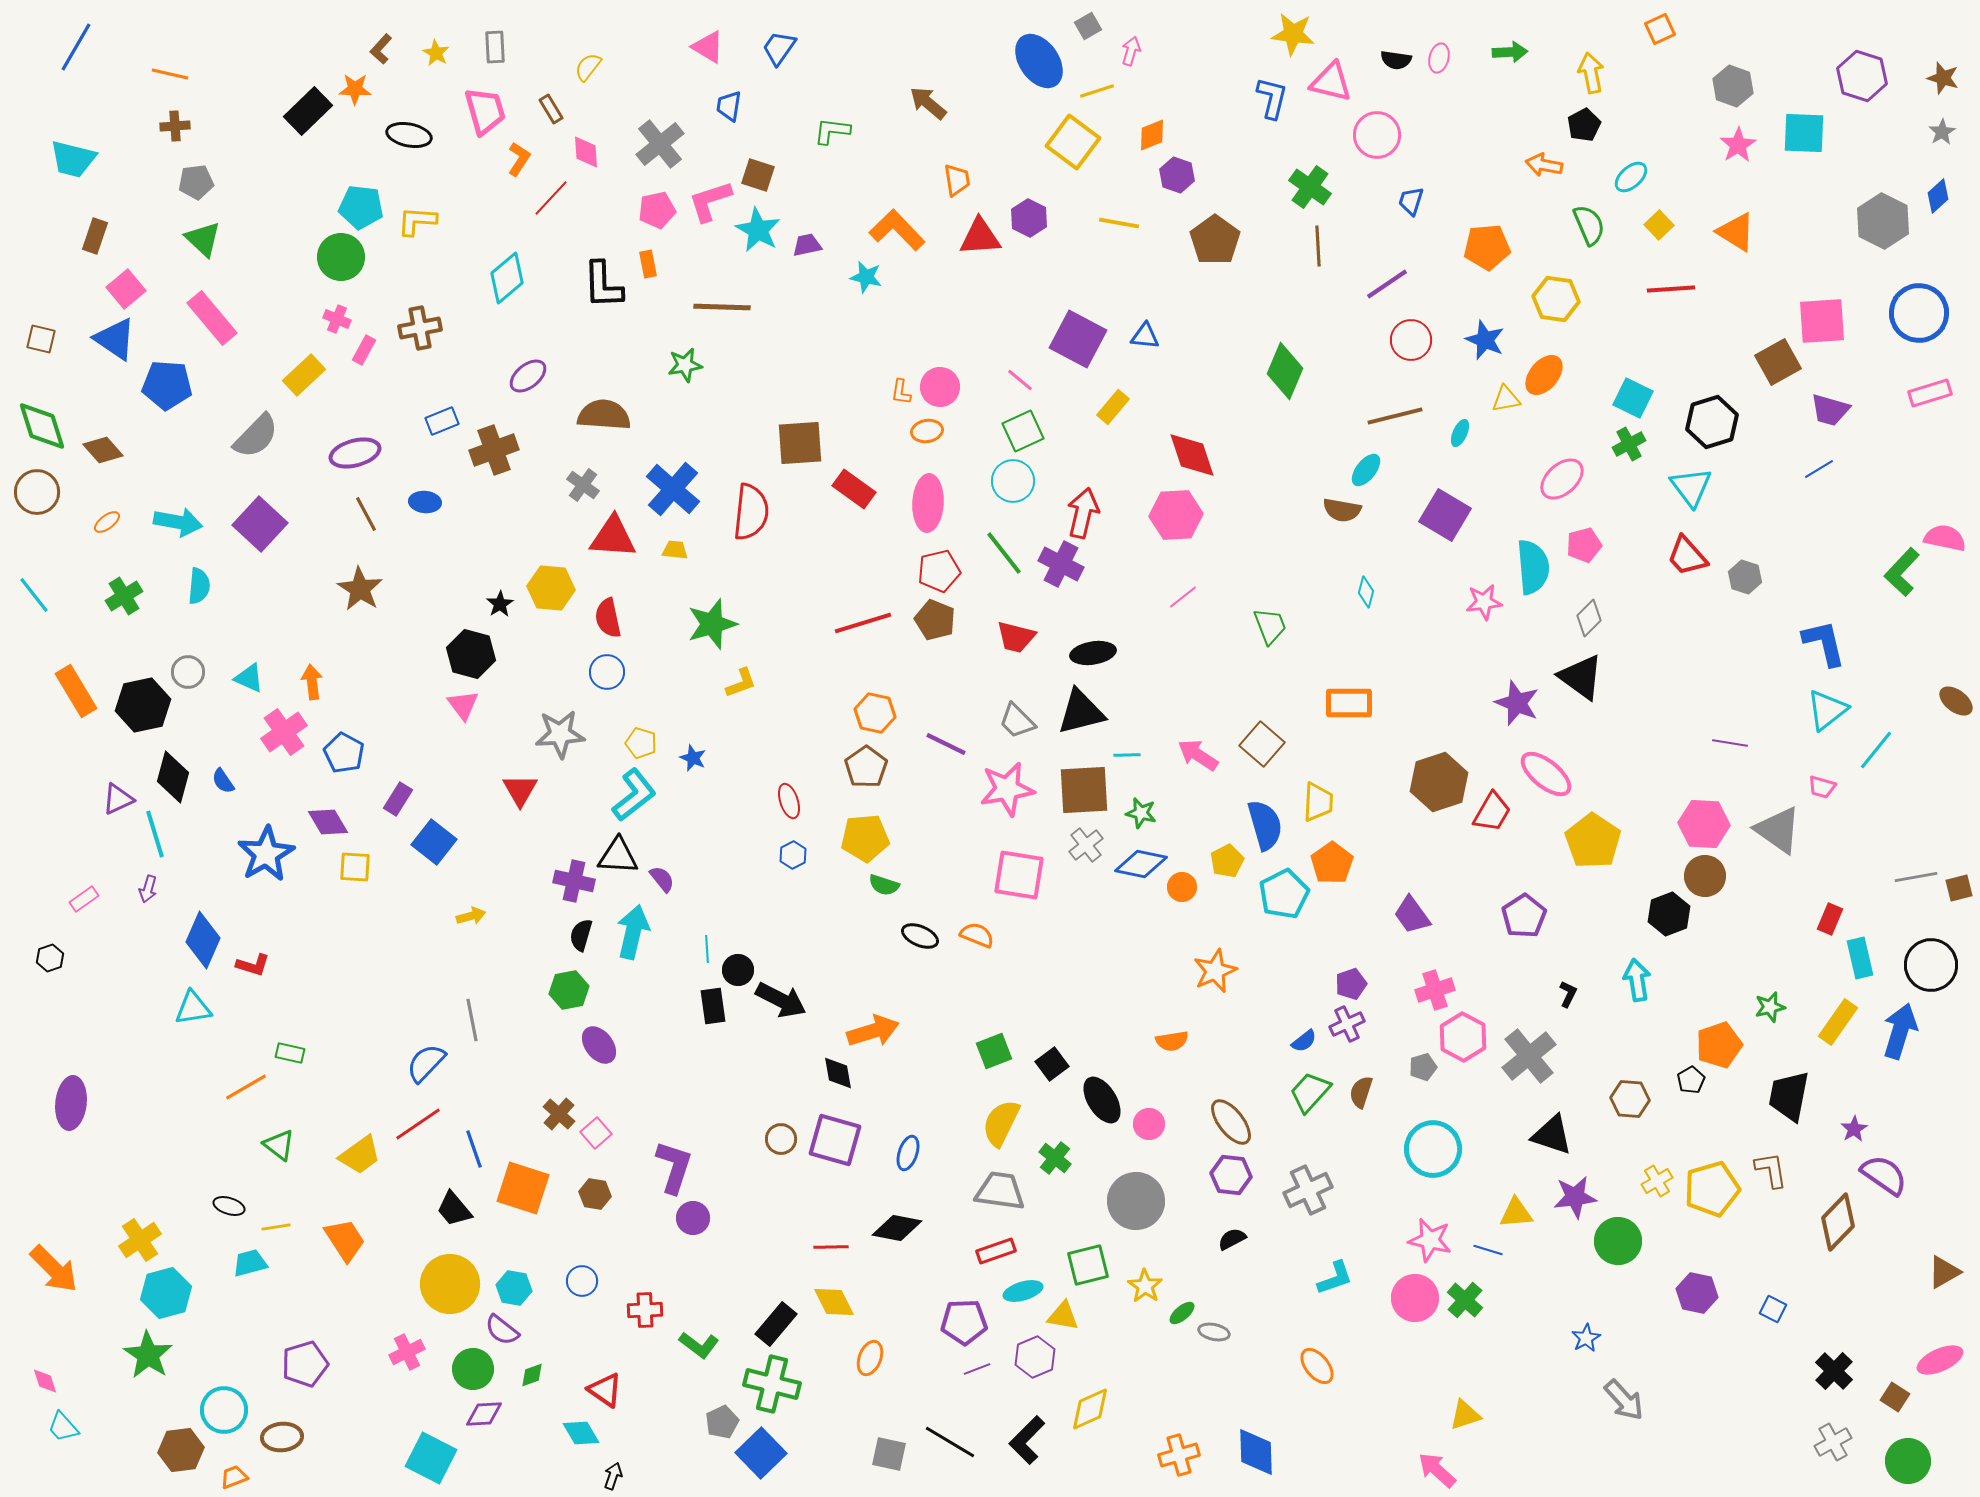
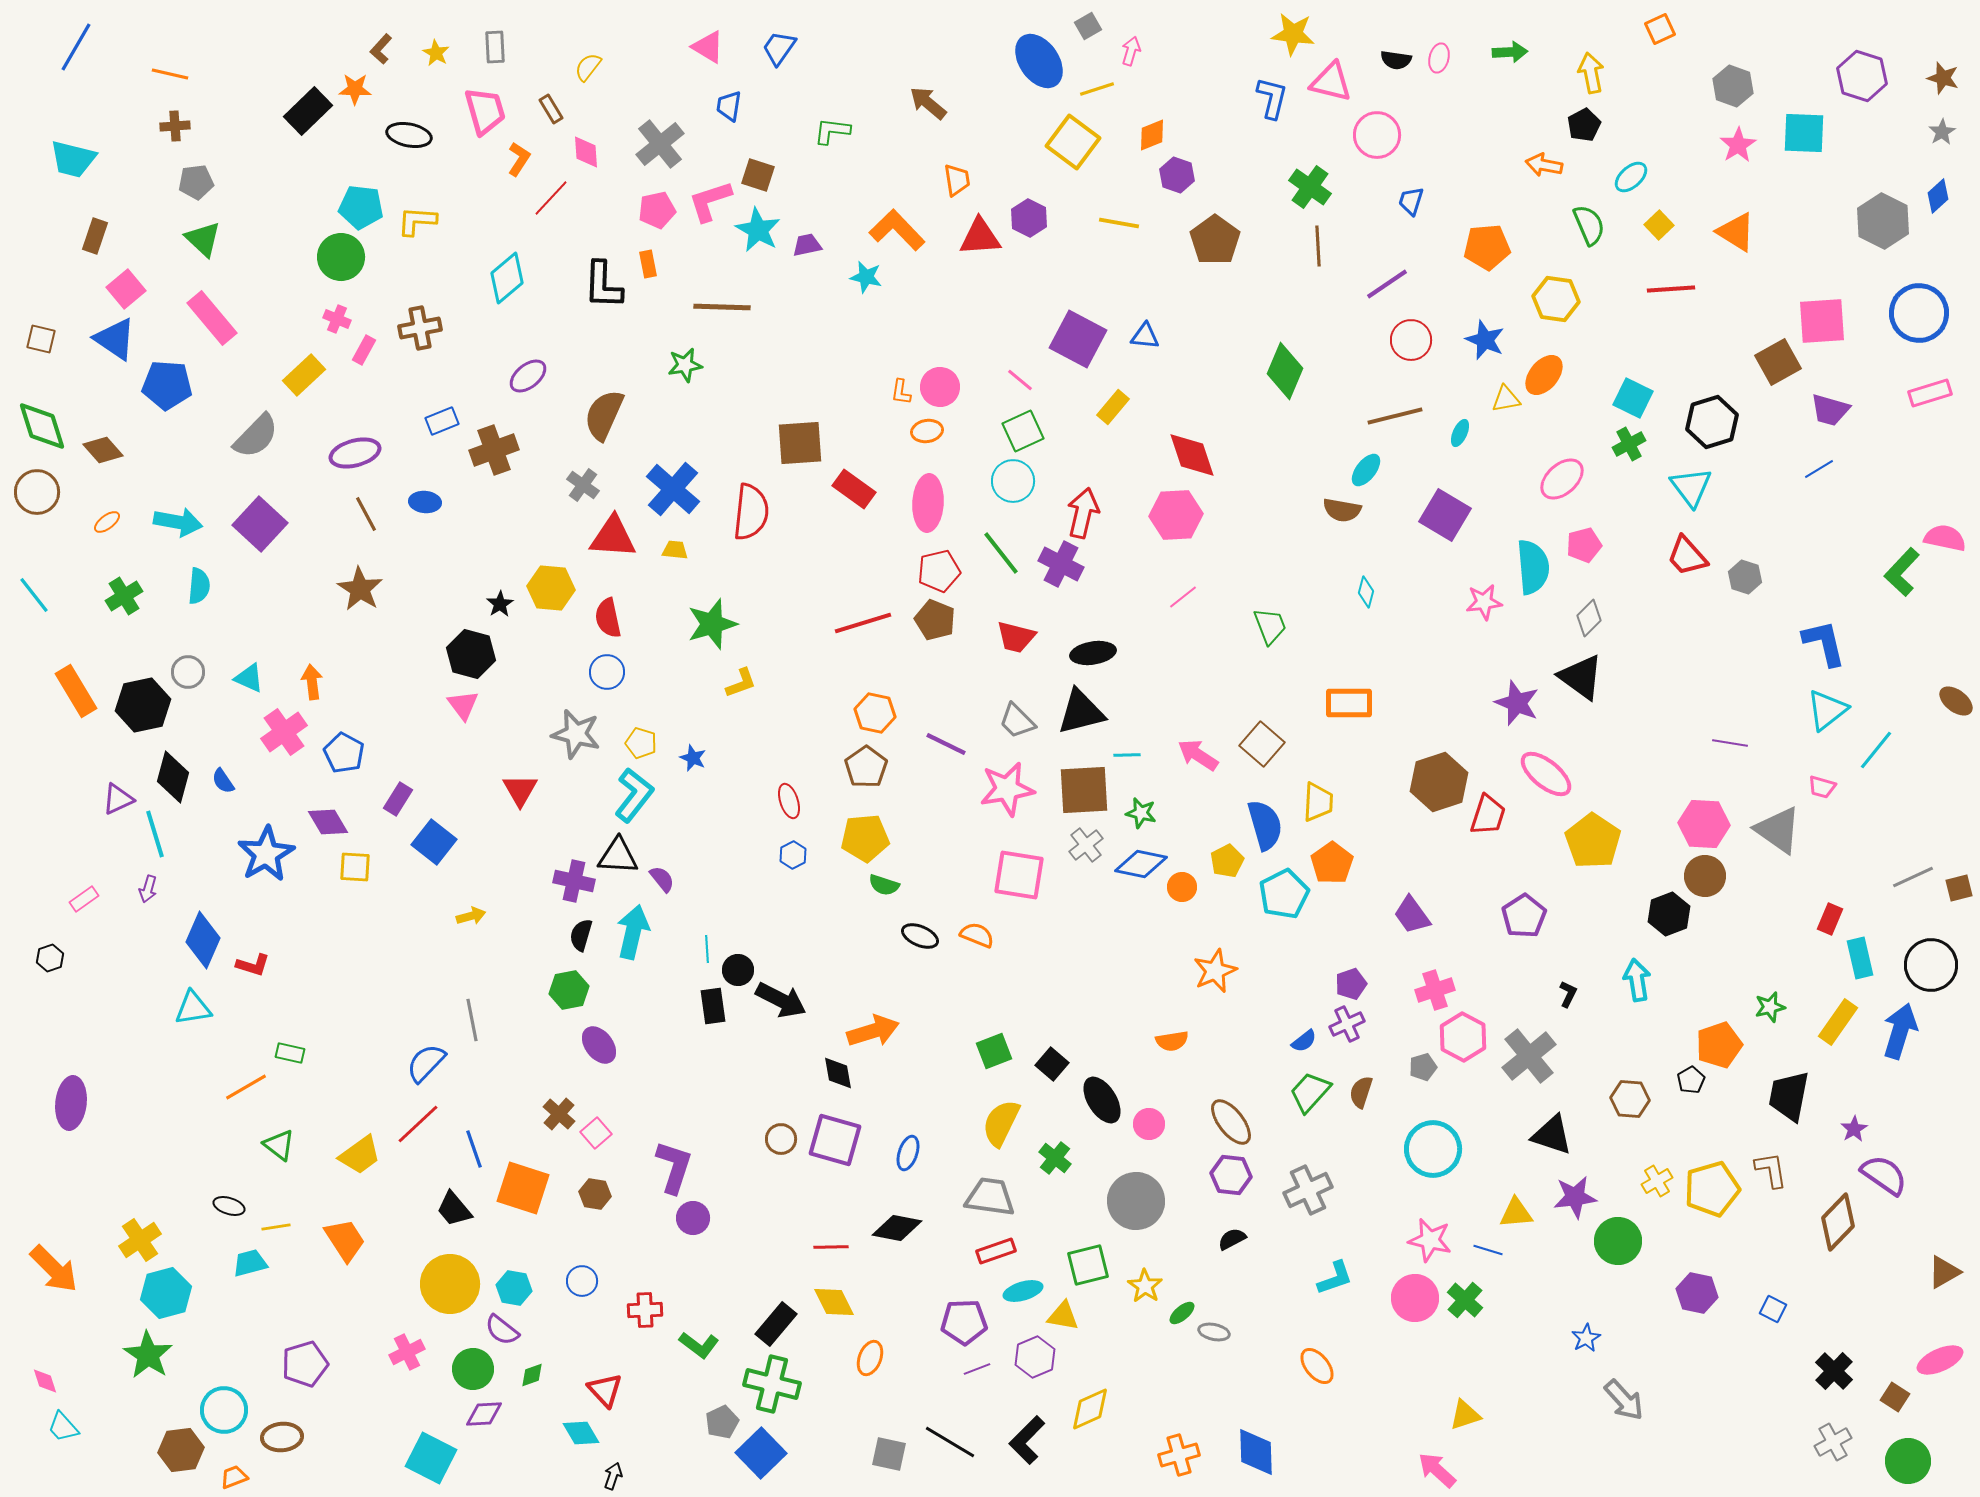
yellow line at (1097, 91): moved 2 px up
black L-shape at (603, 285): rotated 4 degrees clockwise
brown semicircle at (604, 415): rotated 70 degrees counterclockwise
green line at (1004, 553): moved 3 px left
gray star at (560, 734): moved 16 px right; rotated 18 degrees clockwise
cyan L-shape at (634, 795): rotated 14 degrees counterclockwise
red trapezoid at (1492, 812): moved 4 px left, 3 px down; rotated 12 degrees counterclockwise
gray line at (1916, 877): moved 3 px left; rotated 15 degrees counterclockwise
black square at (1052, 1064): rotated 12 degrees counterclockwise
red line at (418, 1124): rotated 9 degrees counterclockwise
gray trapezoid at (1000, 1191): moved 10 px left, 6 px down
red triangle at (605, 1390): rotated 12 degrees clockwise
